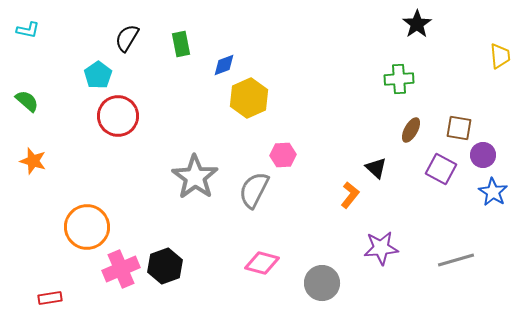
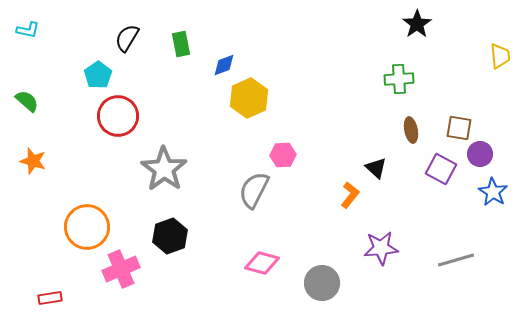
brown ellipse: rotated 40 degrees counterclockwise
purple circle: moved 3 px left, 1 px up
gray star: moved 31 px left, 8 px up
black hexagon: moved 5 px right, 30 px up
